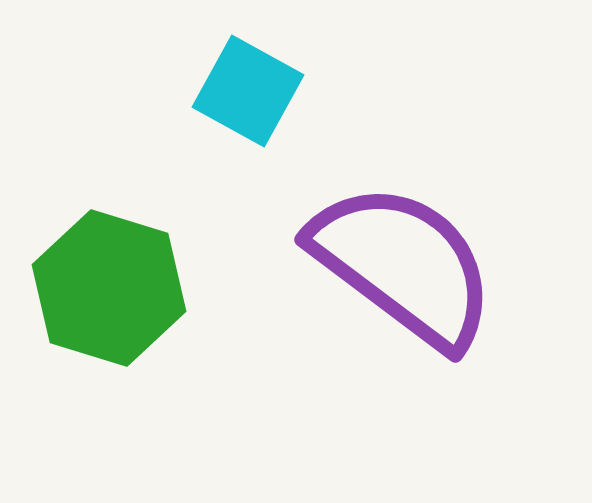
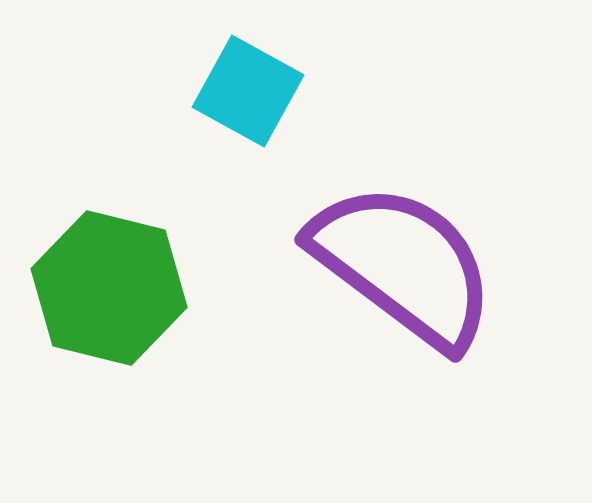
green hexagon: rotated 3 degrees counterclockwise
